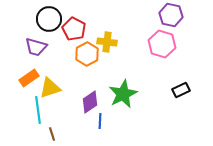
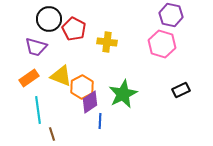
orange hexagon: moved 5 px left, 33 px down
yellow triangle: moved 11 px right, 12 px up; rotated 40 degrees clockwise
